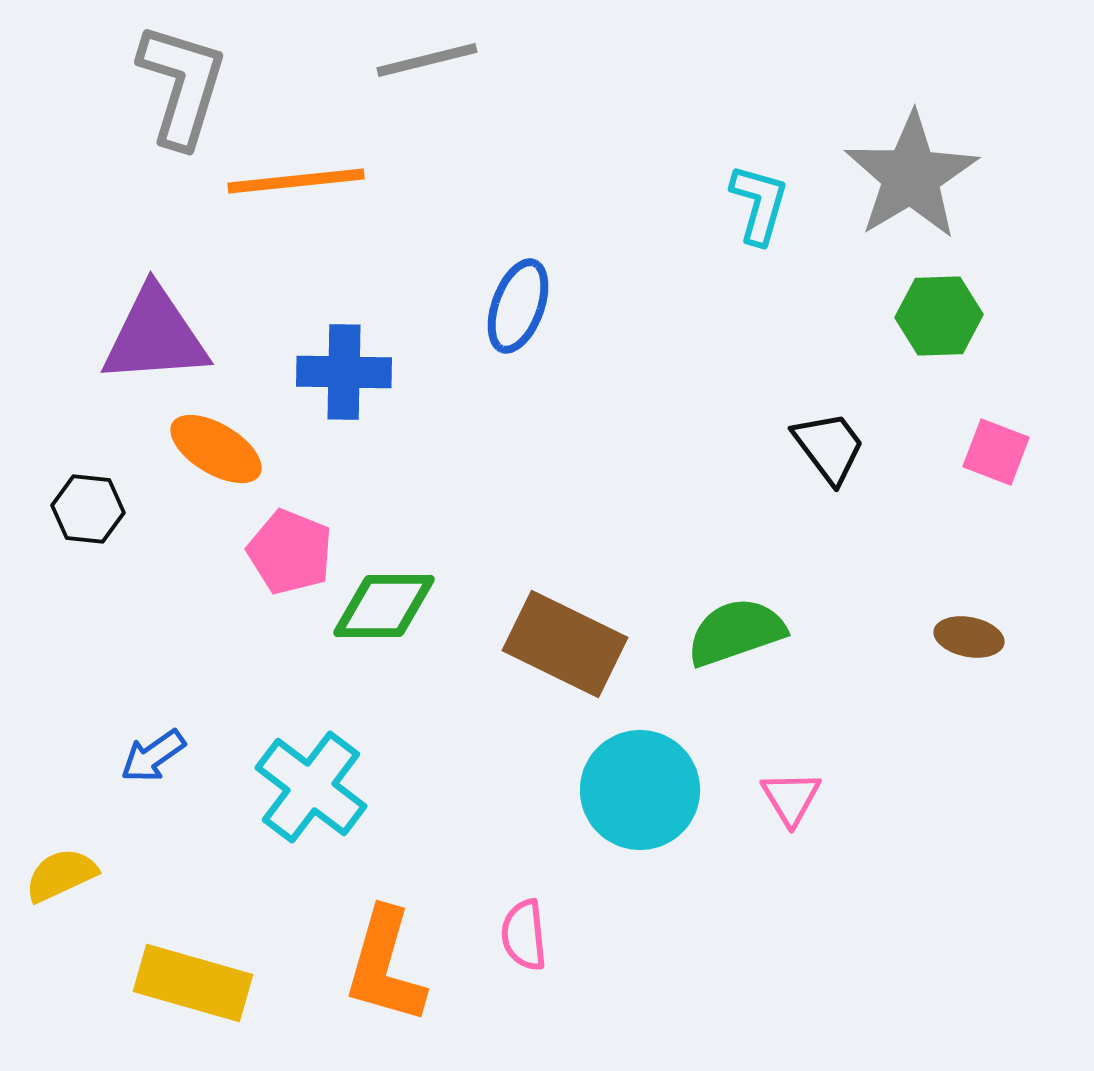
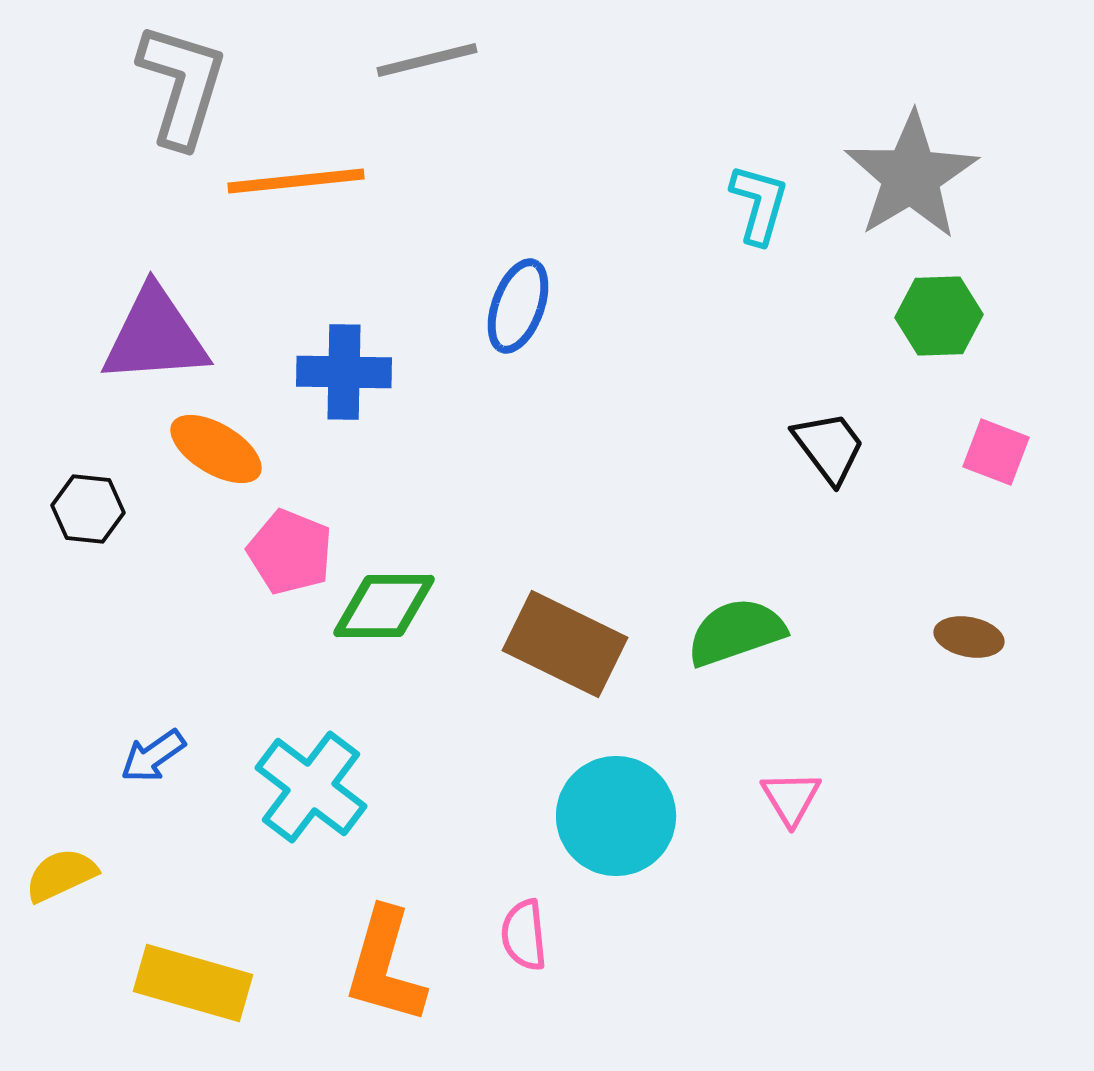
cyan circle: moved 24 px left, 26 px down
